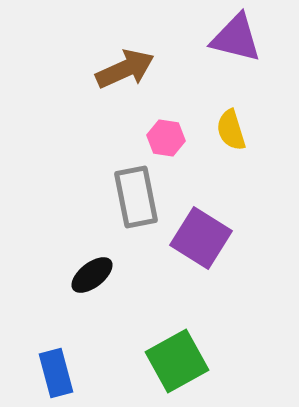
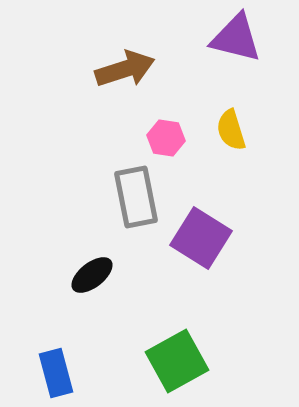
brown arrow: rotated 6 degrees clockwise
